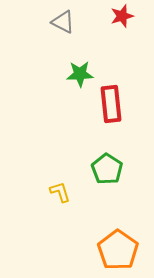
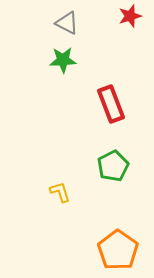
red star: moved 8 px right
gray triangle: moved 4 px right, 1 px down
green star: moved 17 px left, 14 px up
red rectangle: rotated 15 degrees counterclockwise
green pentagon: moved 6 px right, 3 px up; rotated 12 degrees clockwise
